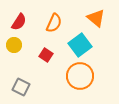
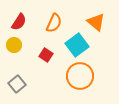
orange triangle: moved 4 px down
cyan square: moved 3 px left
gray square: moved 4 px left, 3 px up; rotated 24 degrees clockwise
